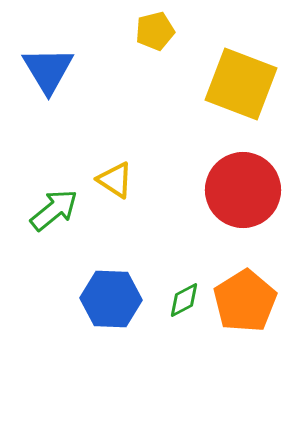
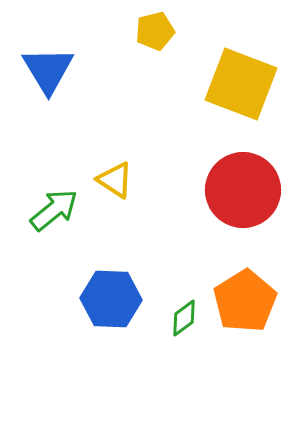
green diamond: moved 18 px down; rotated 9 degrees counterclockwise
